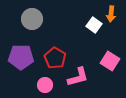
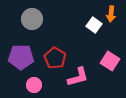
pink circle: moved 11 px left
